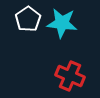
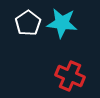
white pentagon: moved 4 px down
